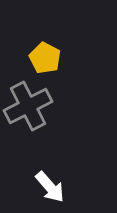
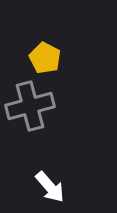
gray cross: moved 2 px right; rotated 12 degrees clockwise
